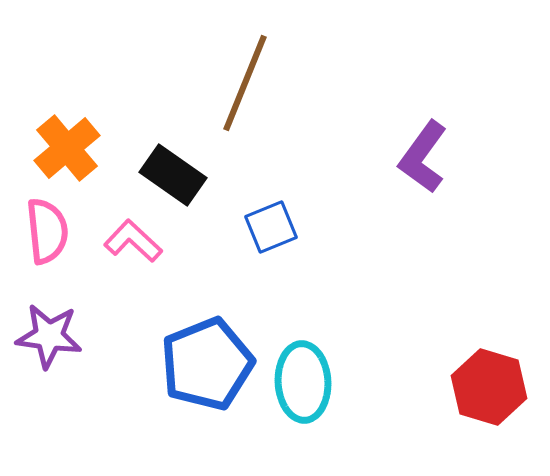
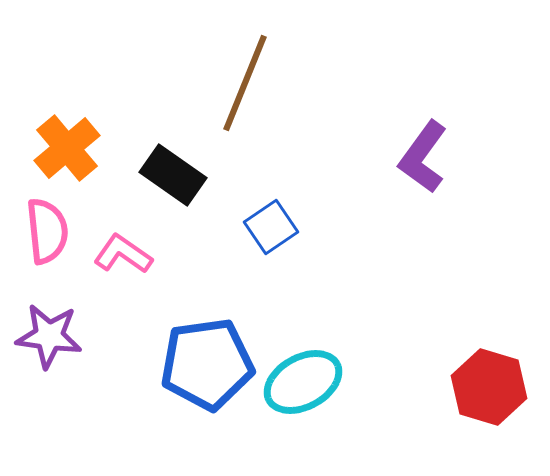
blue square: rotated 12 degrees counterclockwise
pink L-shape: moved 10 px left, 13 px down; rotated 8 degrees counterclockwise
blue pentagon: rotated 14 degrees clockwise
cyan ellipse: rotated 64 degrees clockwise
